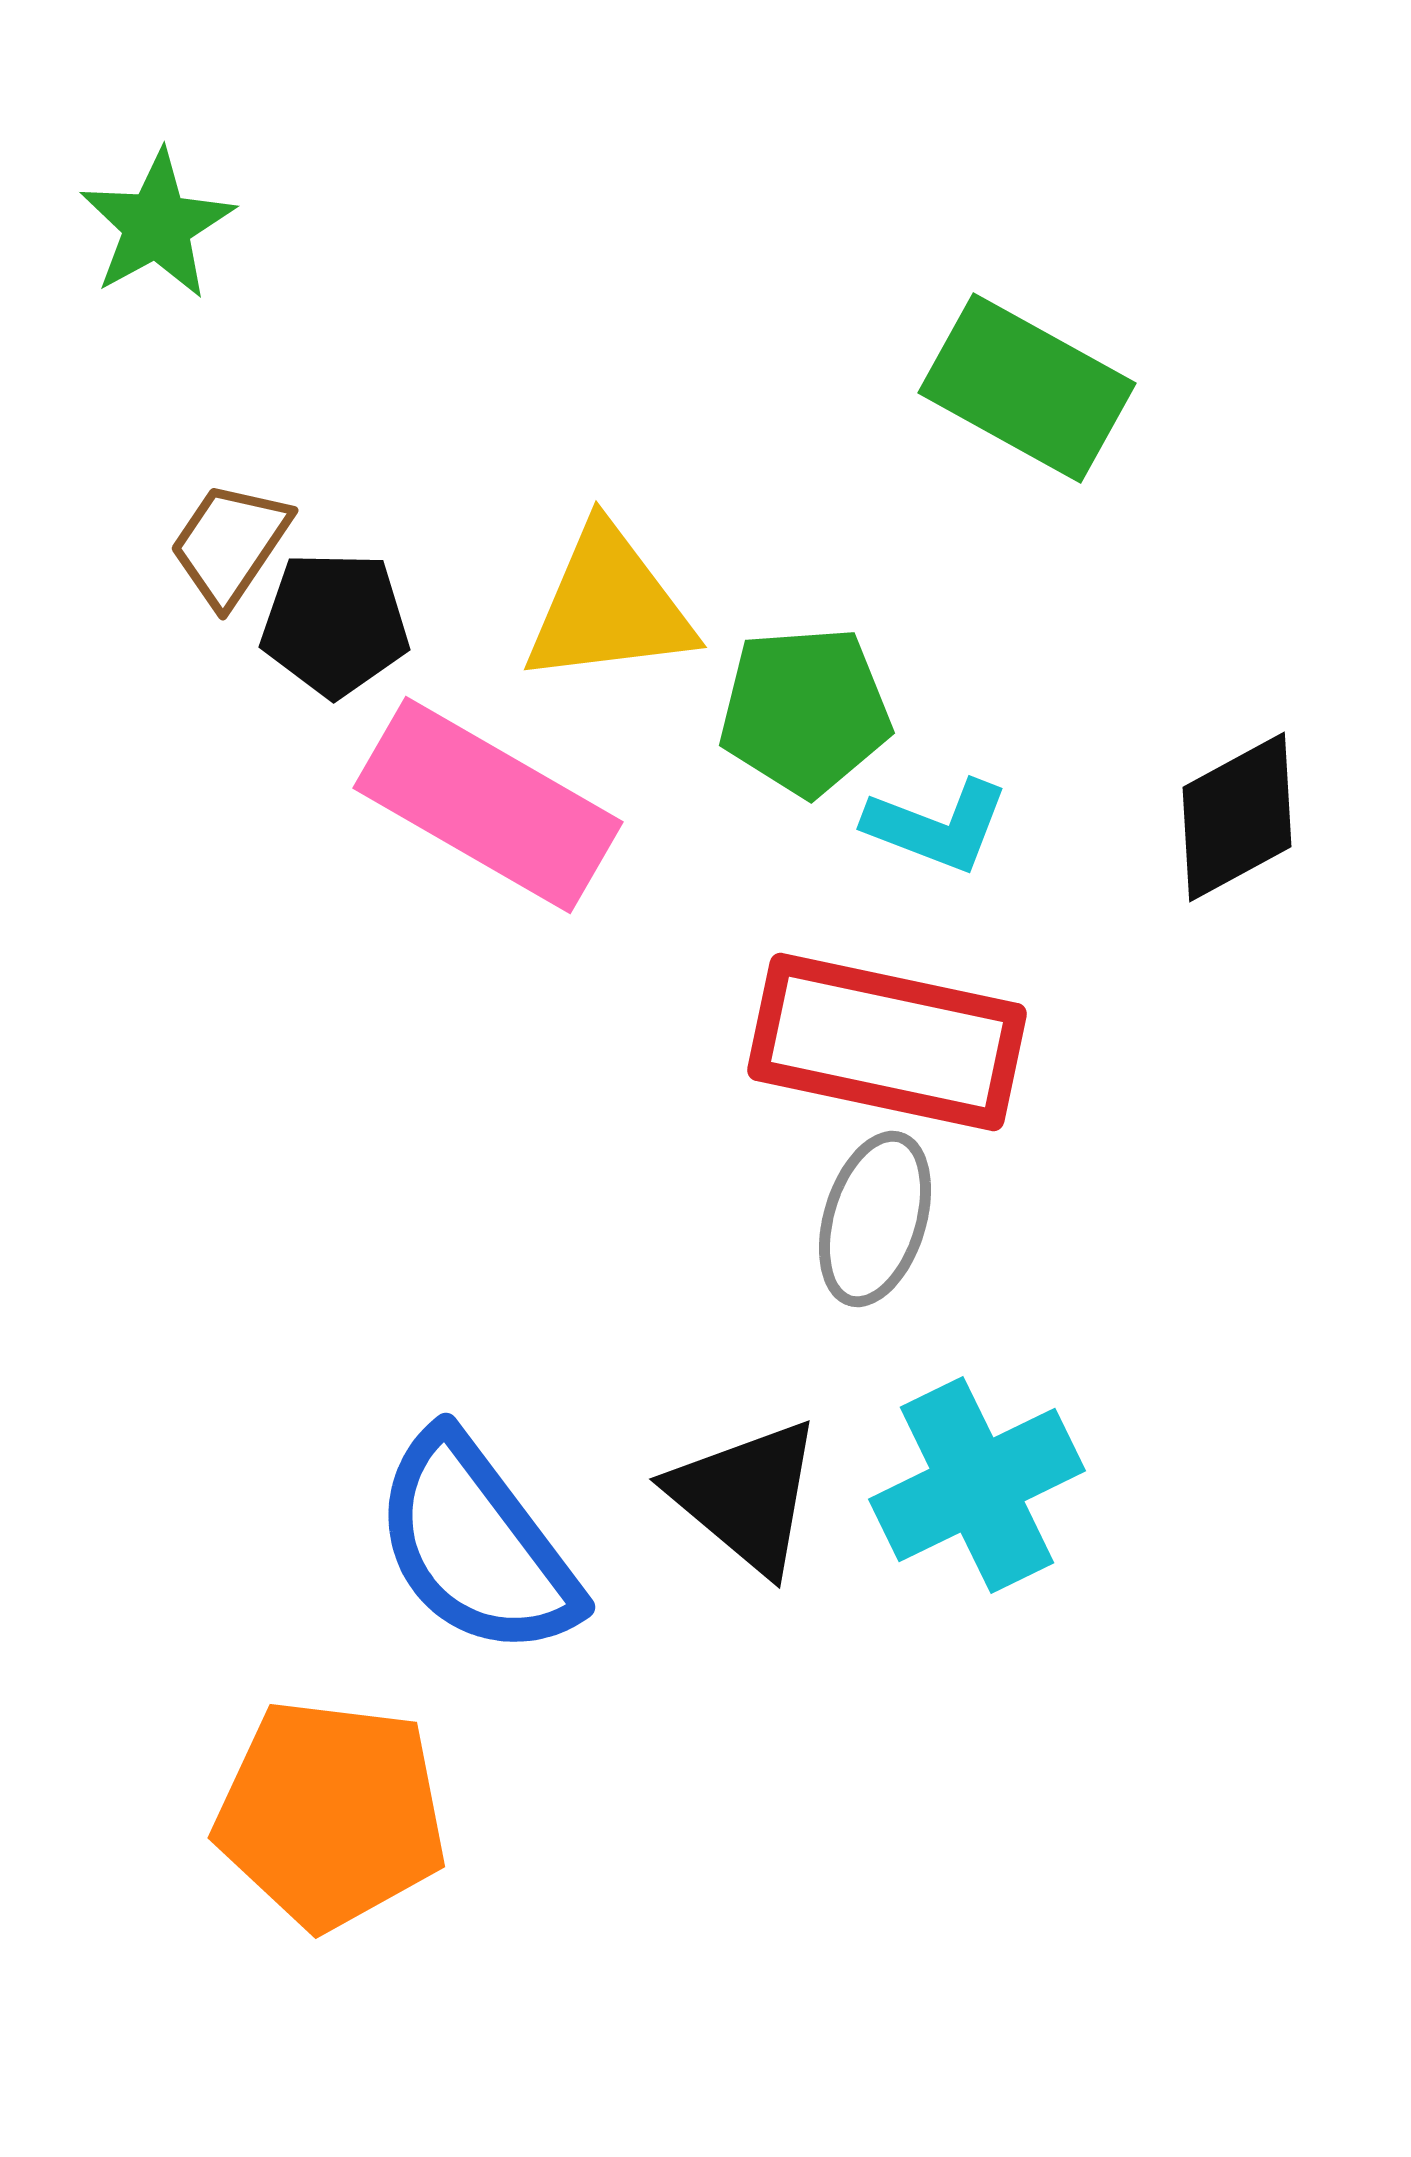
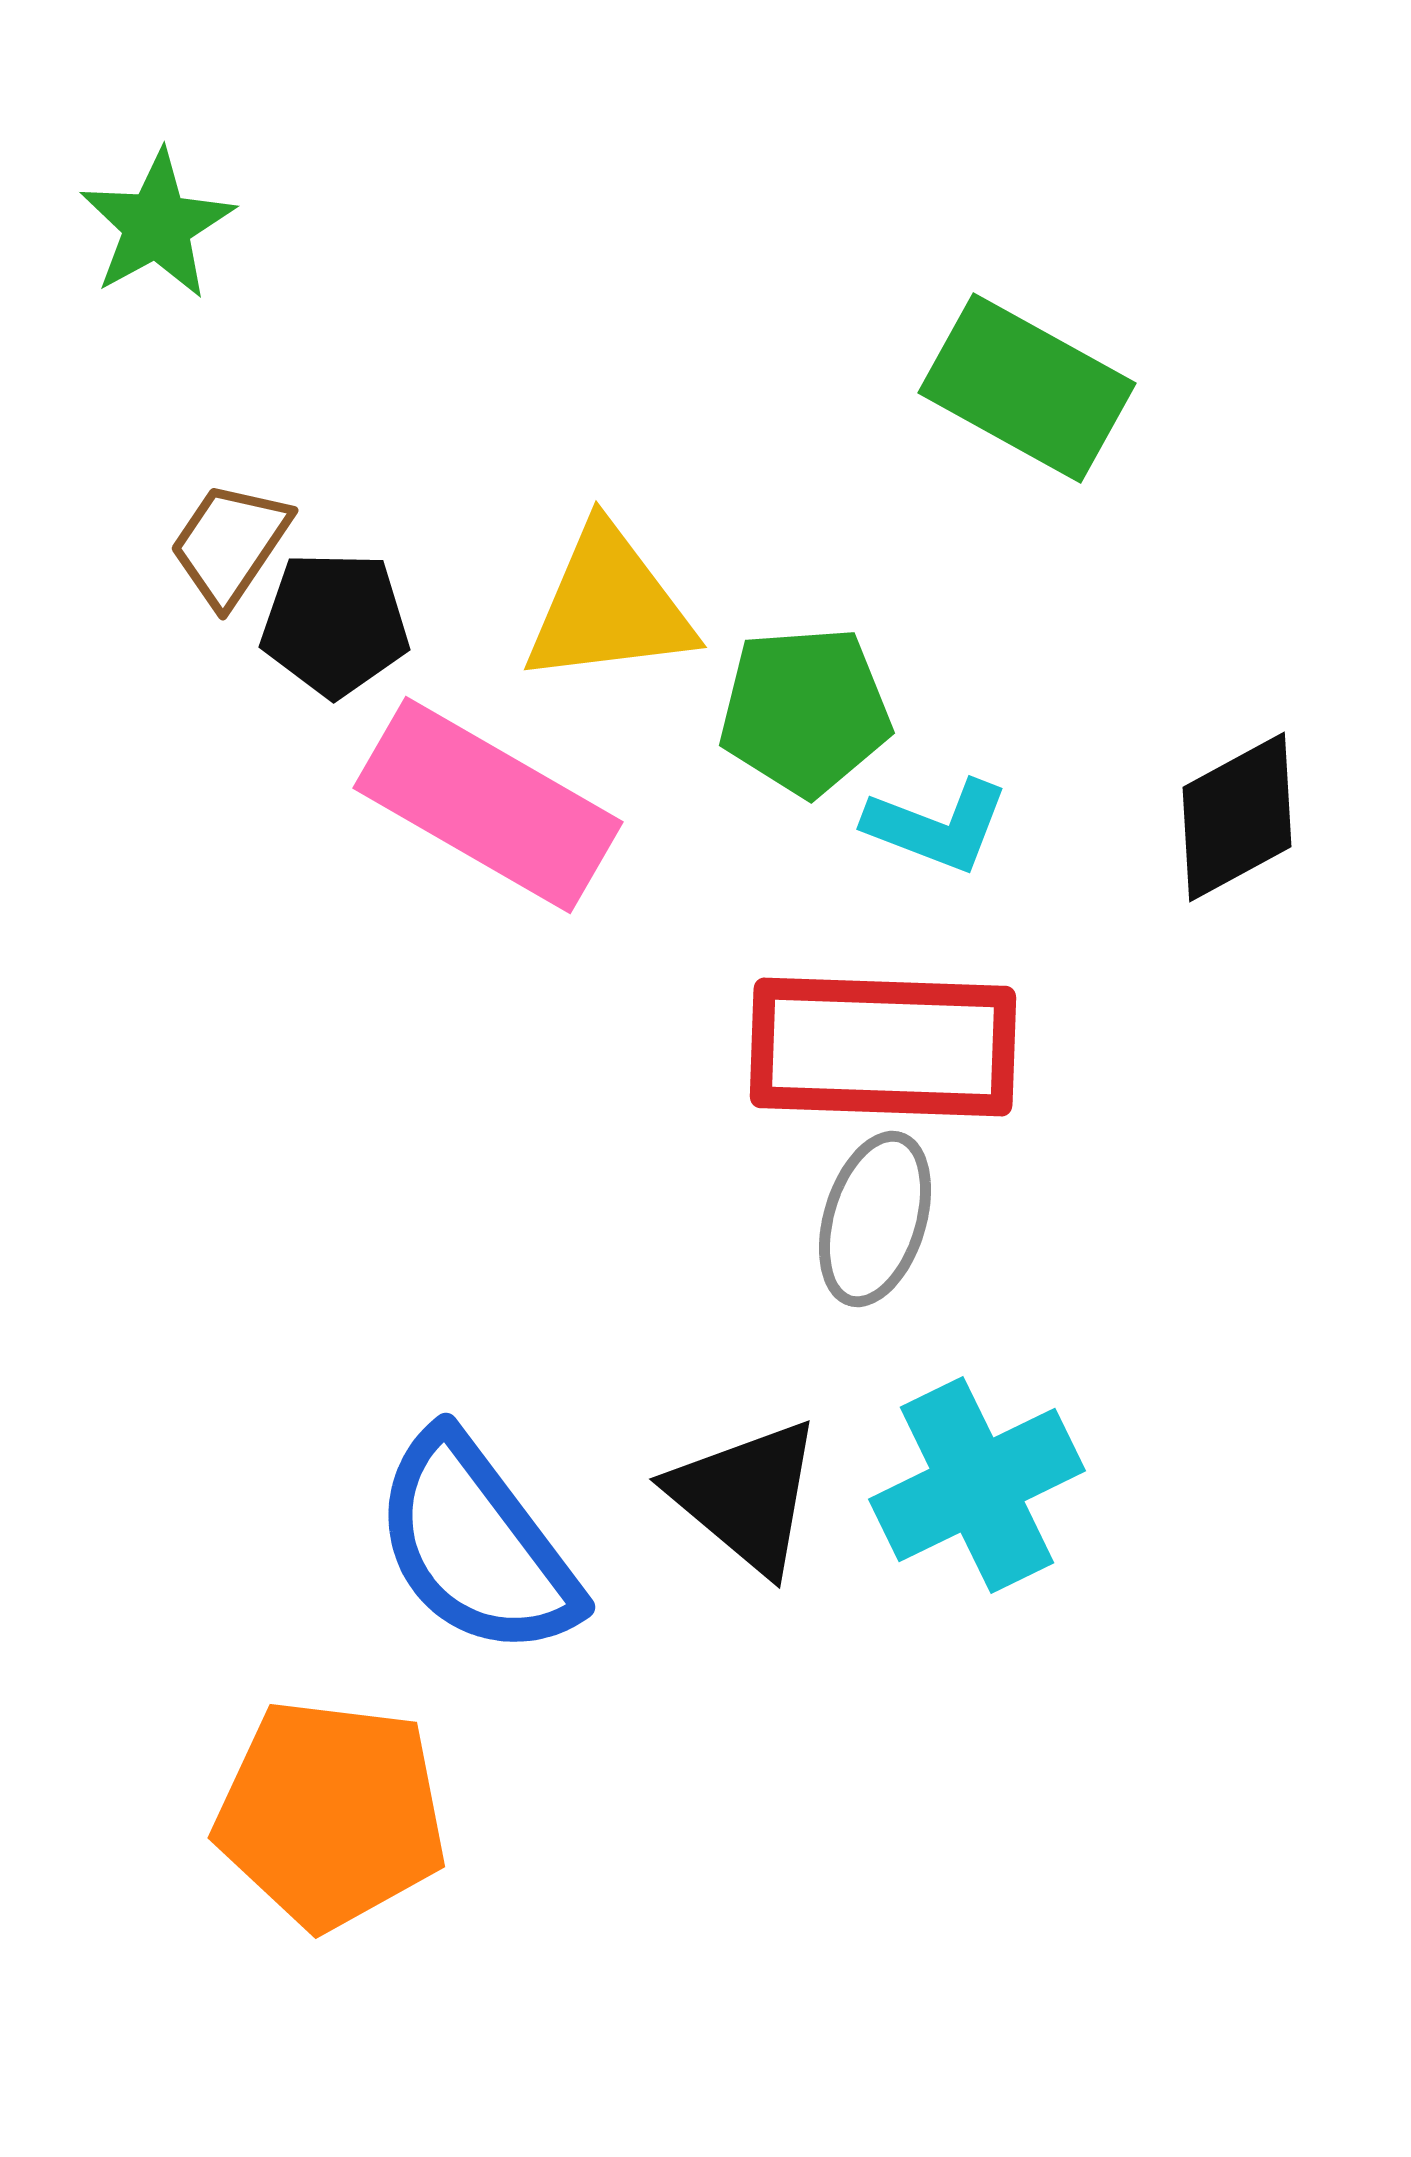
red rectangle: moved 4 px left, 5 px down; rotated 10 degrees counterclockwise
